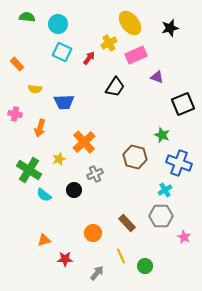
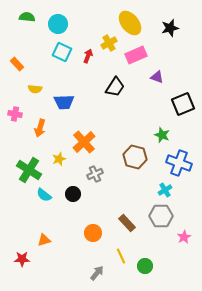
red arrow: moved 1 px left, 2 px up; rotated 16 degrees counterclockwise
black circle: moved 1 px left, 4 px down
pink star: rotated 16 degrees clockwise
red star: moved 43 px left
